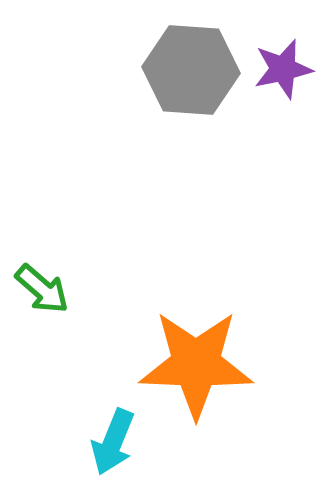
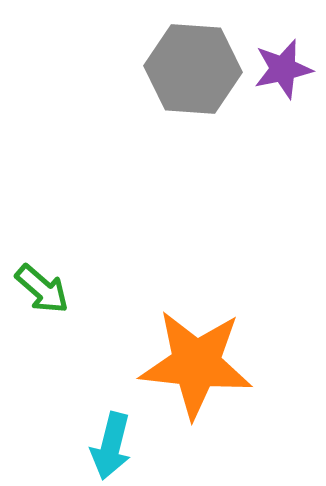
gray hexagon: moved 2 px right, 1 px up
orange star: rotated 4 degrees clockwise
cyan arrow: moved 2 px left, 4 px down; rotated 8 degrees counterclockwise
